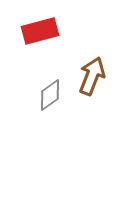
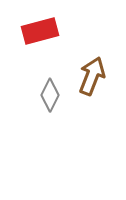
gray diamond: rotated 28 degrees counterclockwise
